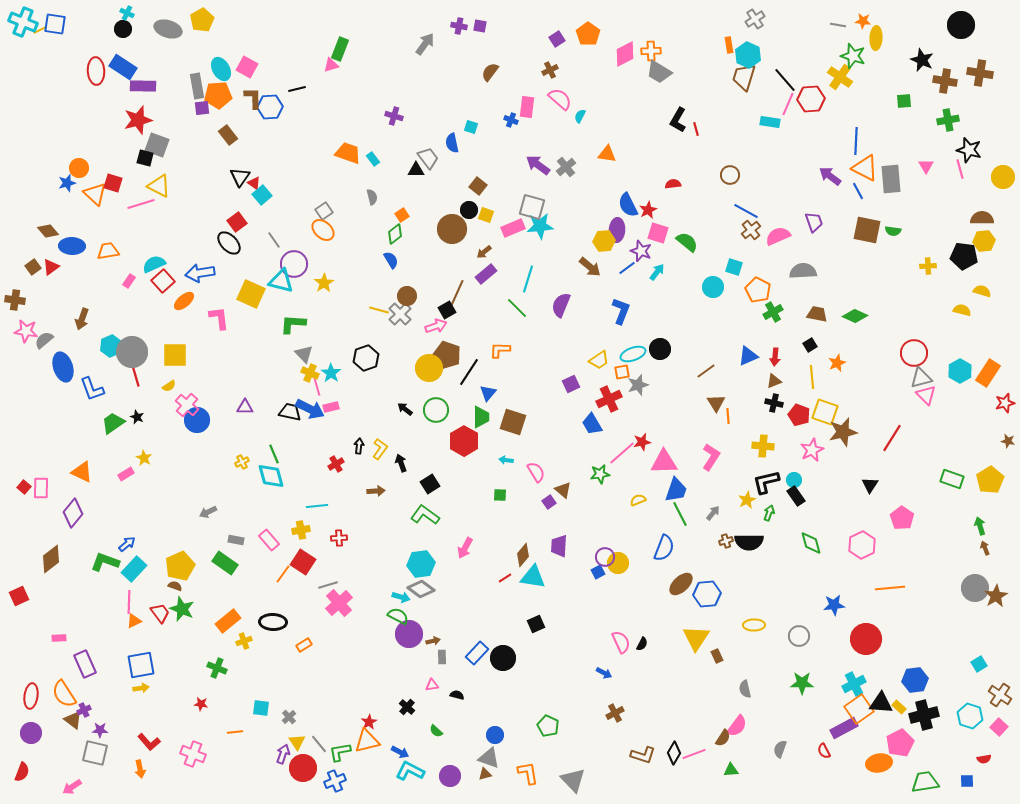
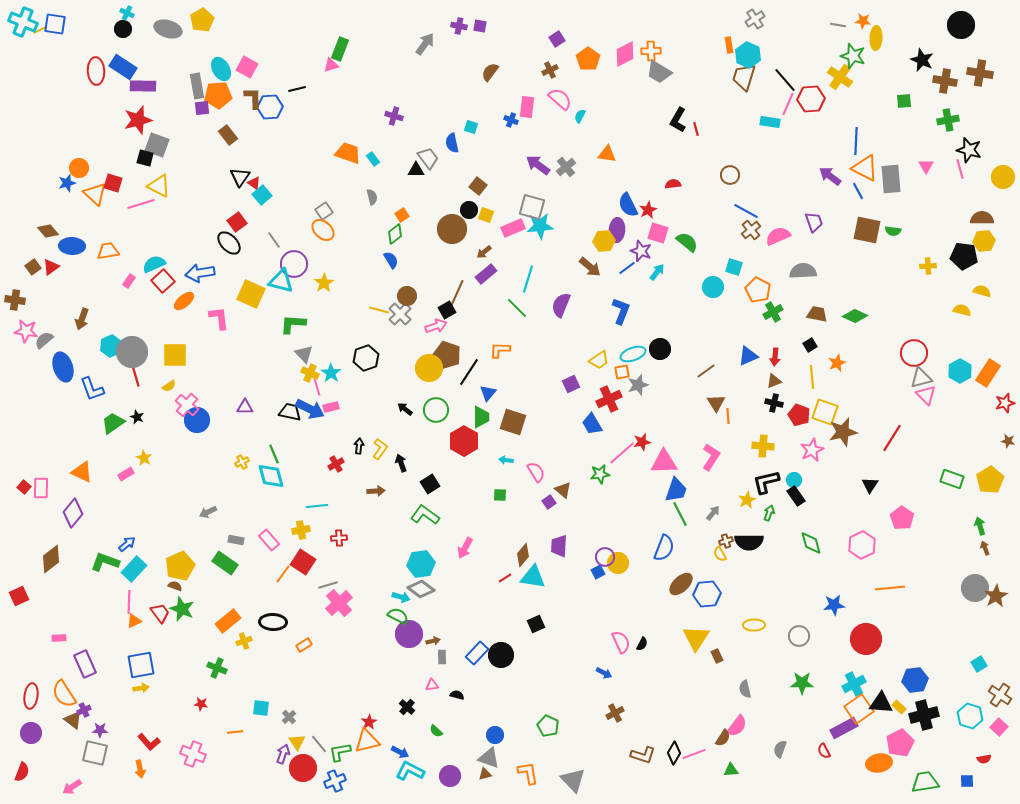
orange pentagon at (588, 34): moved 25 px down
yellow semicircle at (638, 500): moved 82 px right, 54 px down; rotated 98 degrees counterclockwise
black circle at (503, 658): moved 2 px left, 3 px up
